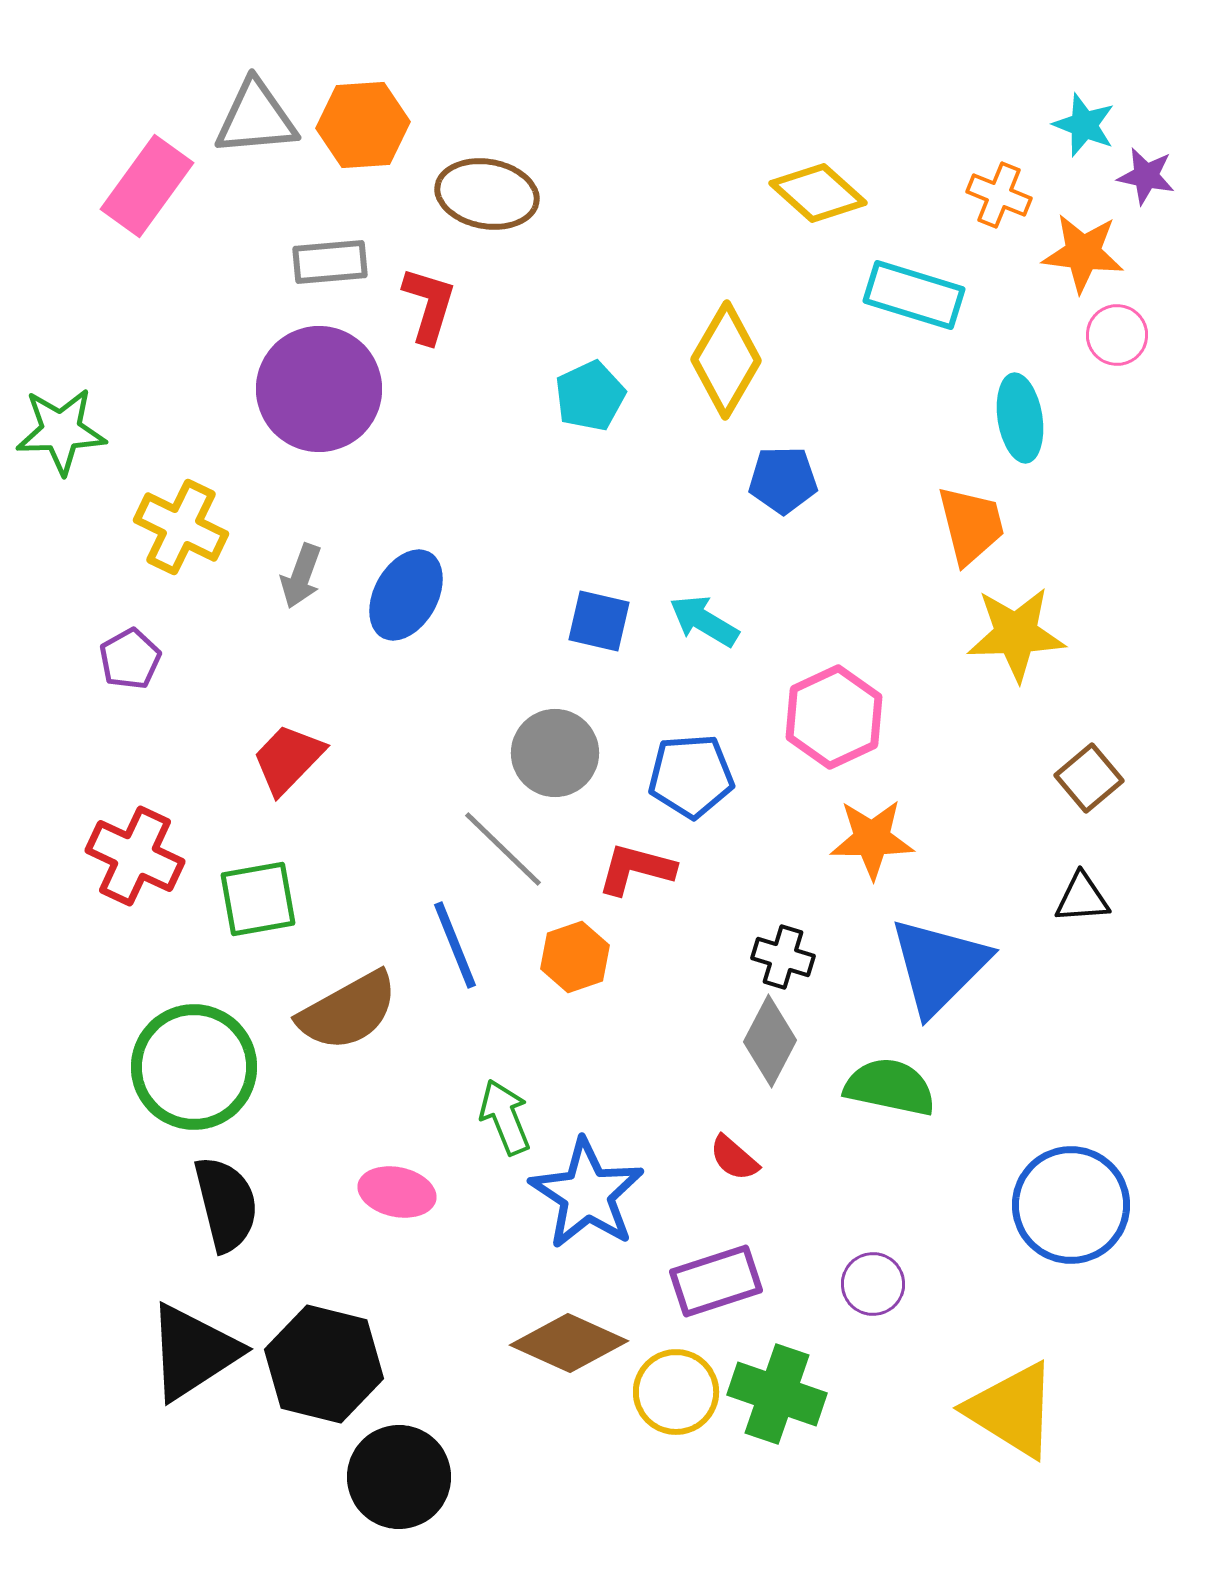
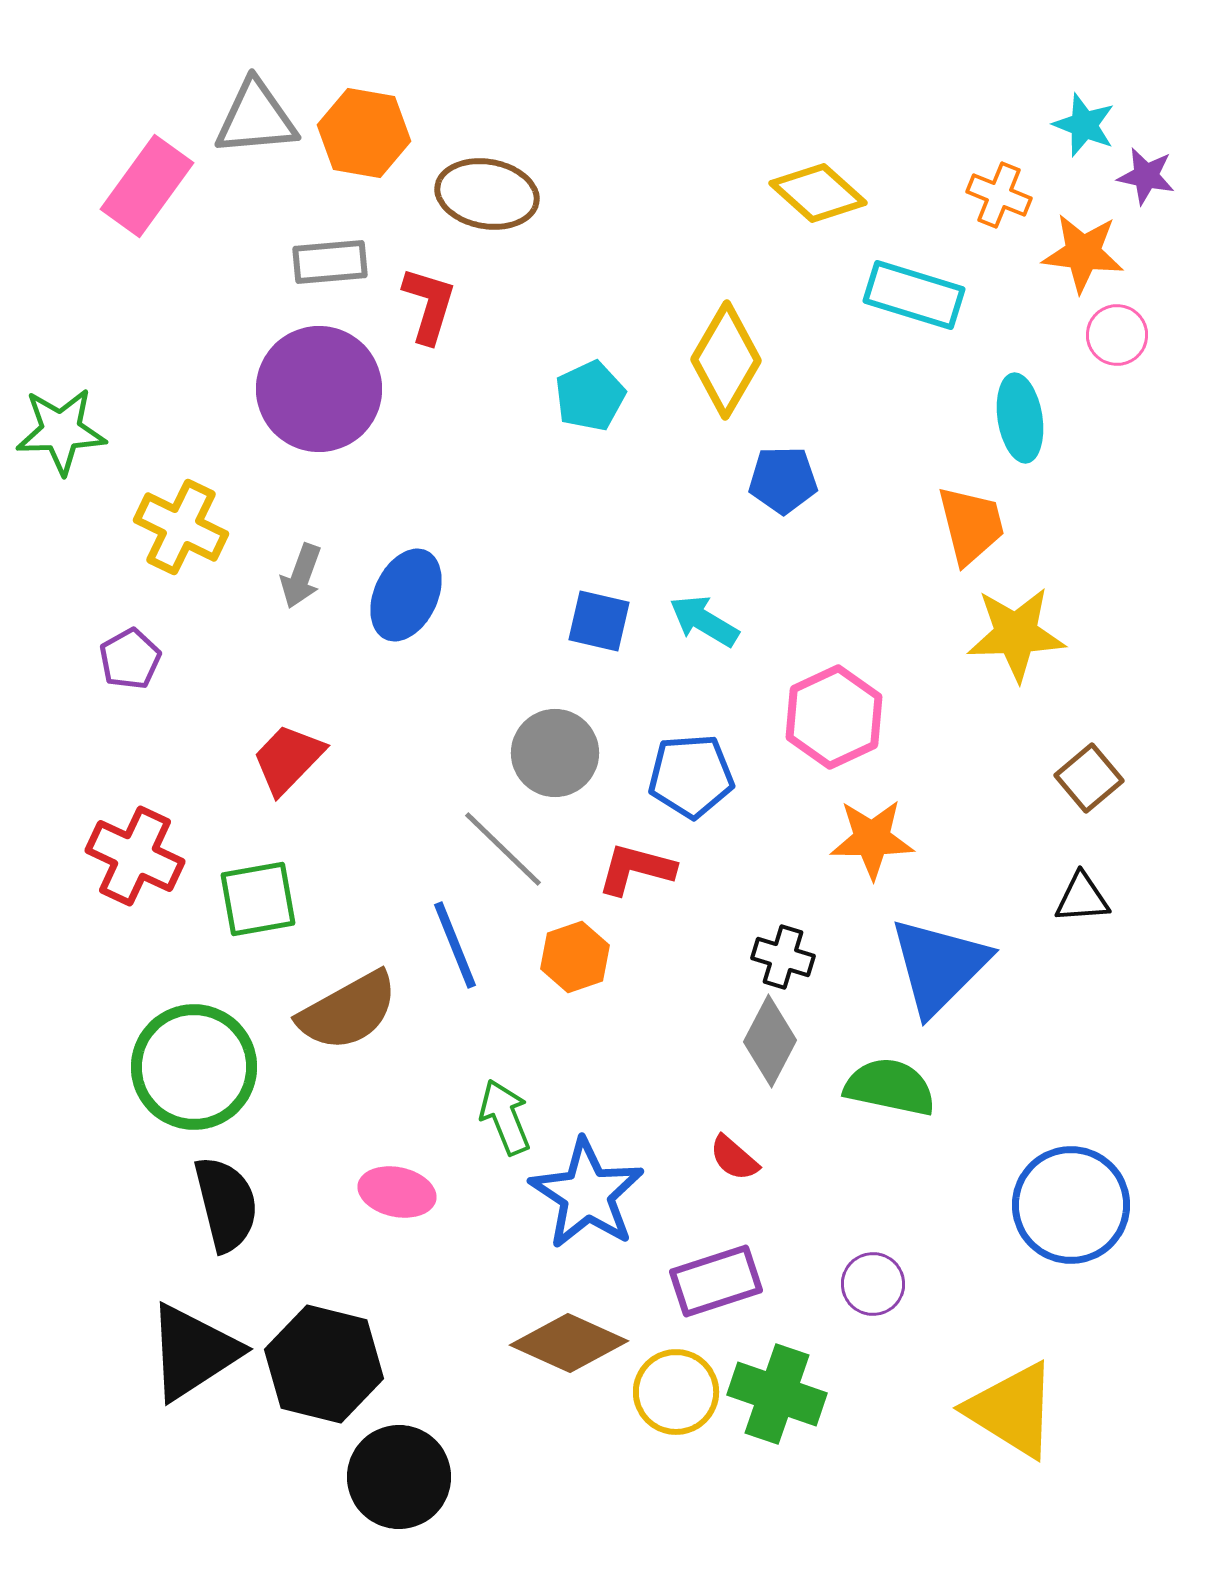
orange hexagon at (363, 125): moved 1 px right, 8 px down; rotated 14 degrees clockwise
blue ellipse at (406, 595): rotated 4 degrees counterclockwise
